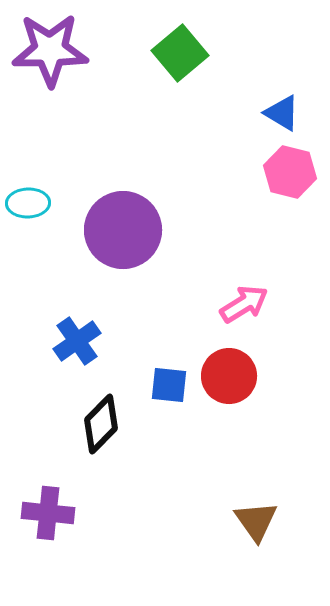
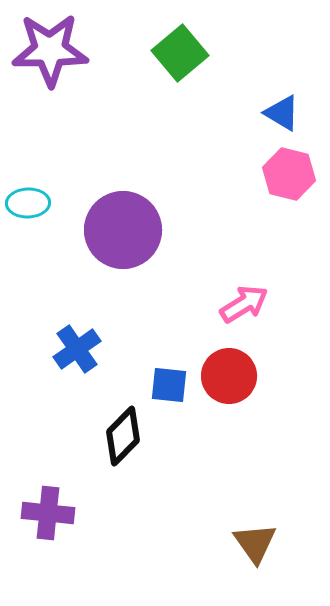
pink hexagon: moved 1 px left, 2 px down
blue cross: moved 8 px down
black diamond: moved 22 px right, 12 px down
brown triangle: moved 1 px left, 22 px down
